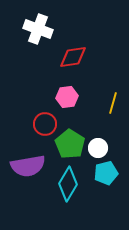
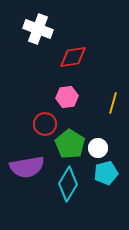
purple semicircle: moved 1 px left, 1 px down
